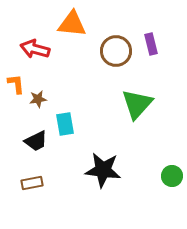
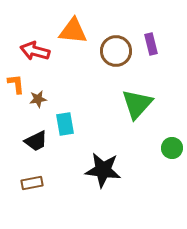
orange triangle: moved 1 px right, 7 px down
red arrow: moved 2 px down
green circle: moved 28 px up
